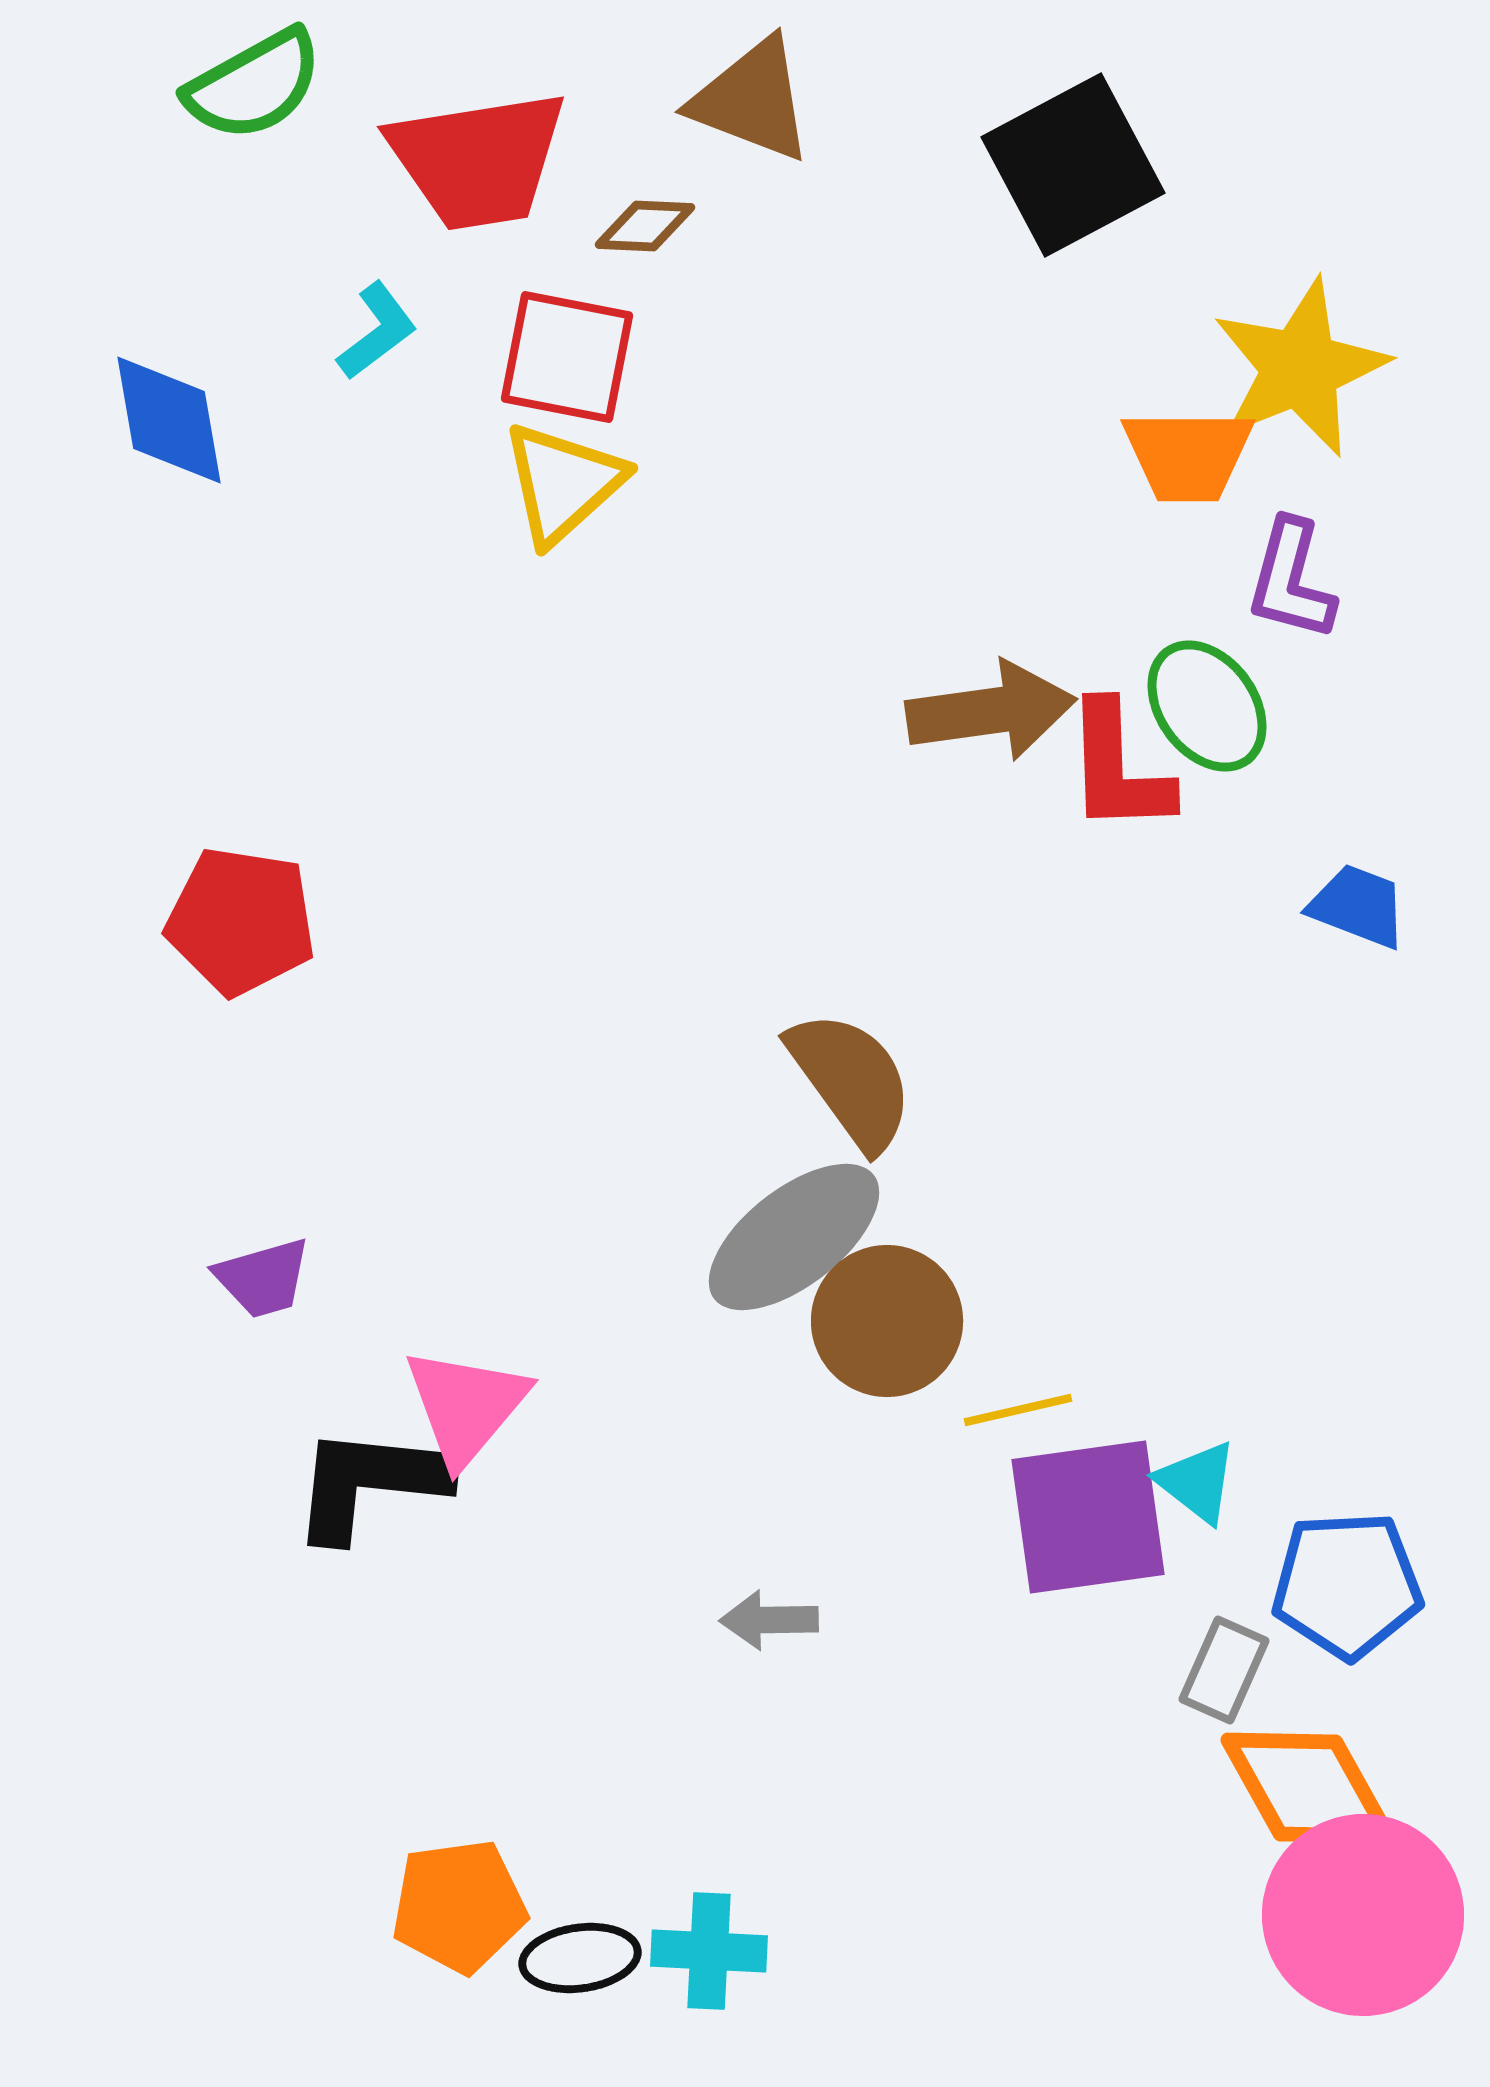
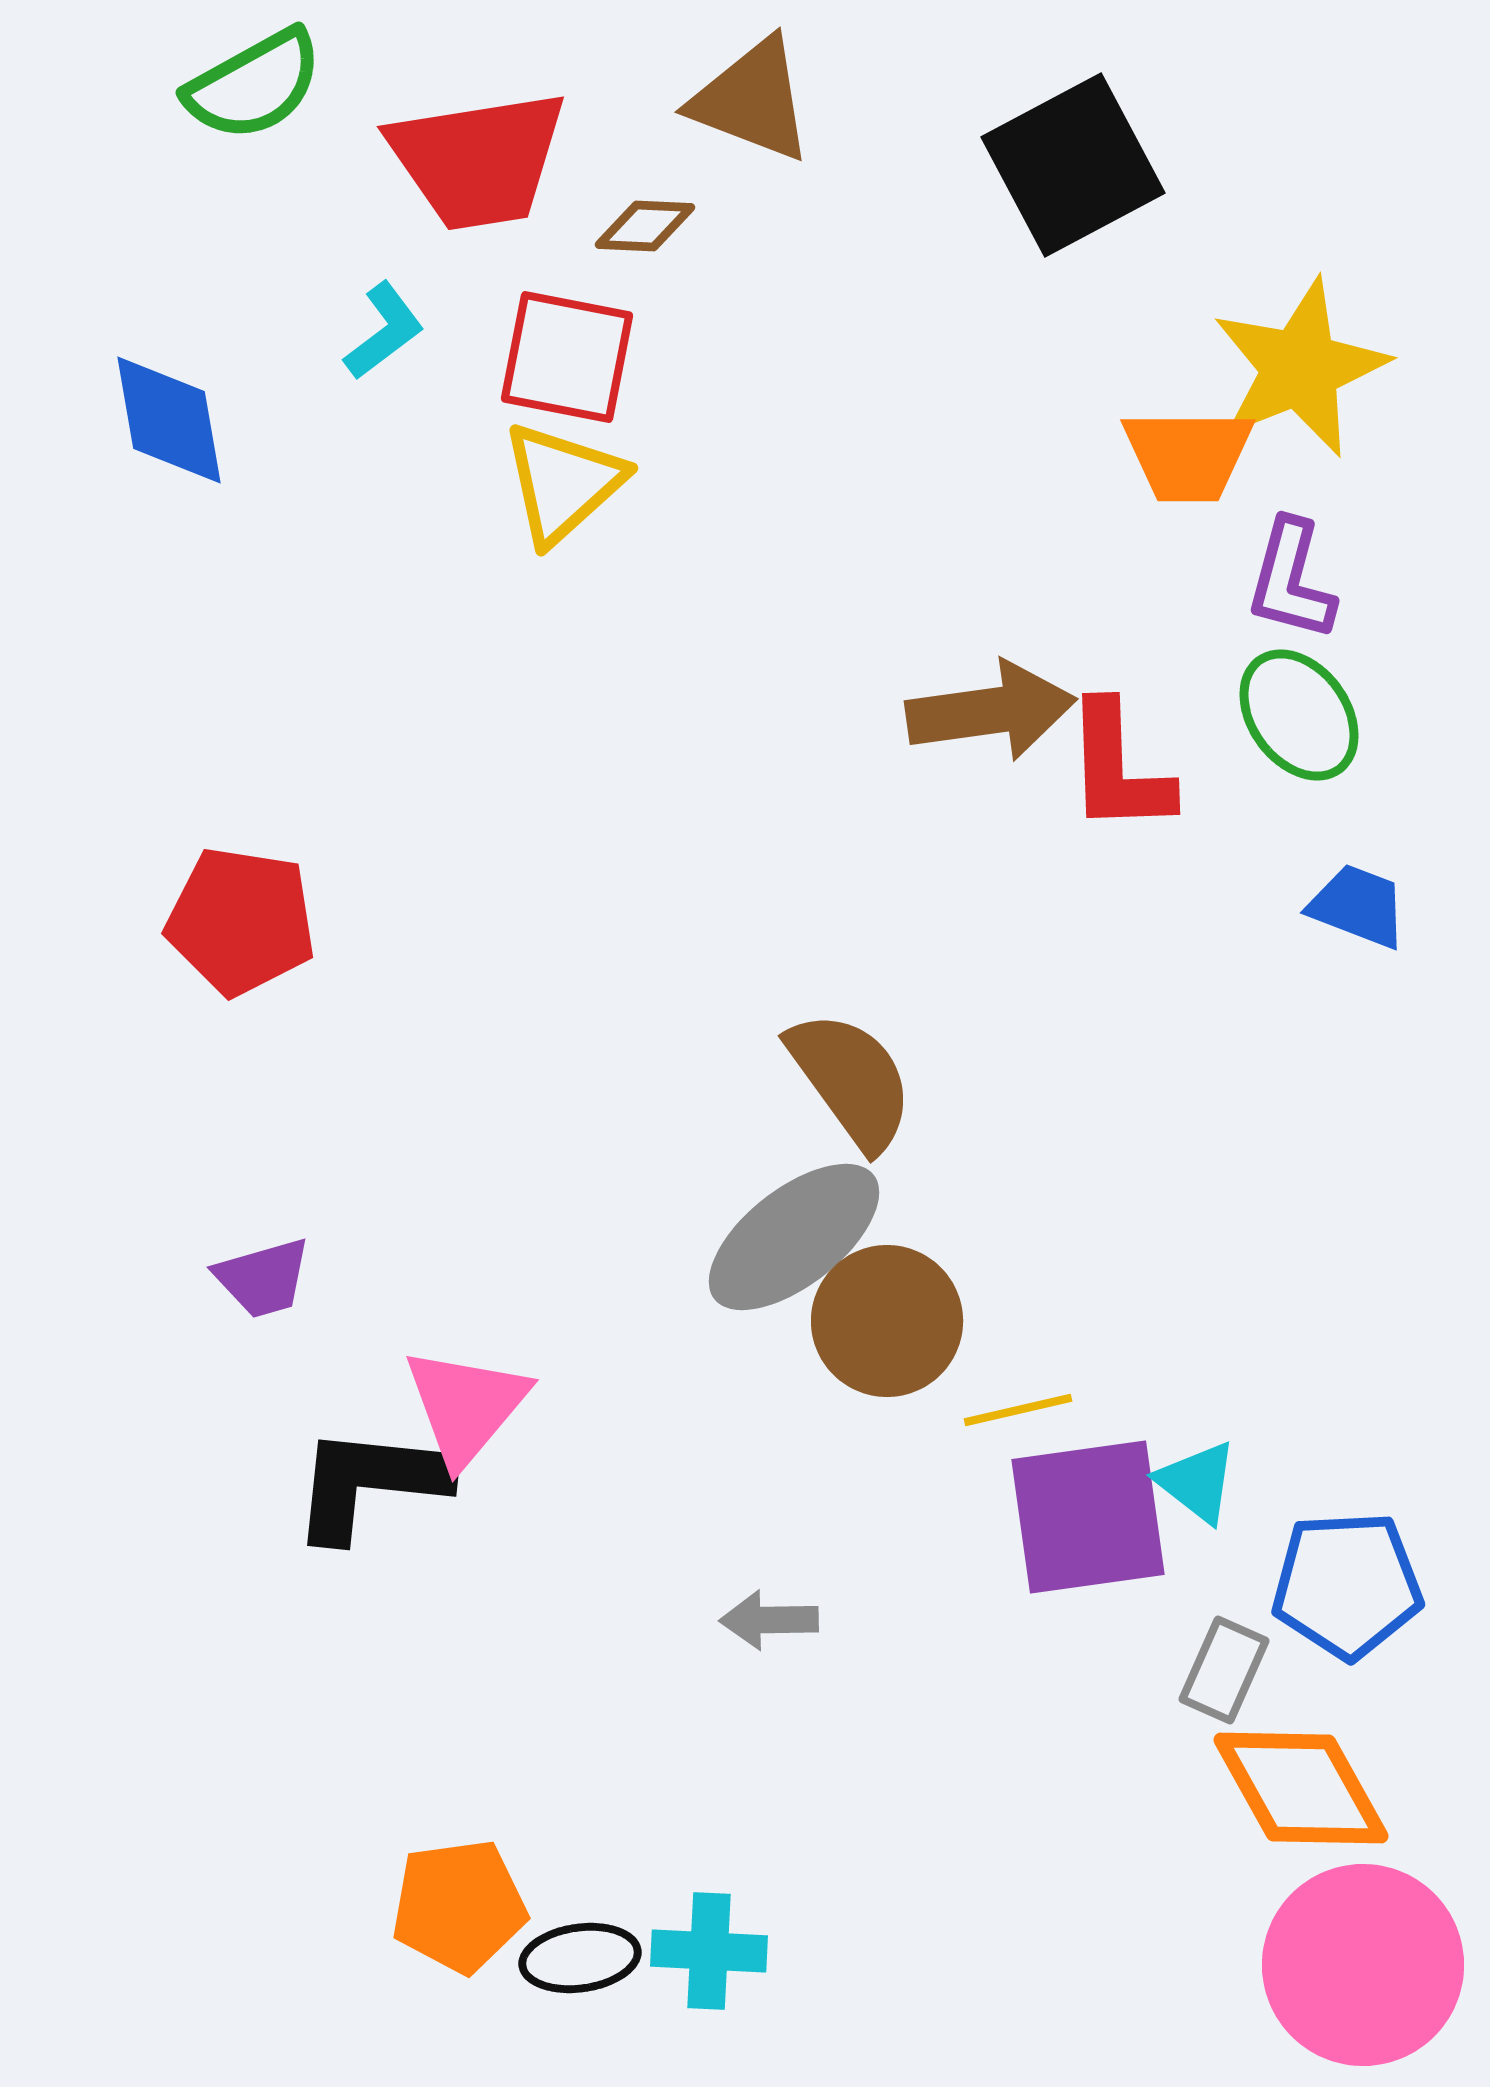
cyan L-shape: moved 7 px right
green ellipse: moved 92 px right, 9 px down
orange diamond: moved 7 px left
pink circle: moved 50 px down
